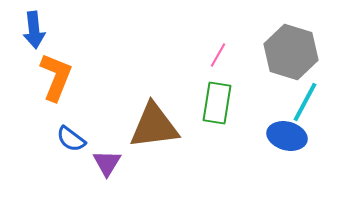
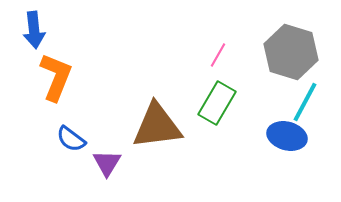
green rectangle: rotated 21 degrees clockwise
brown triangle: moved 3 px right
